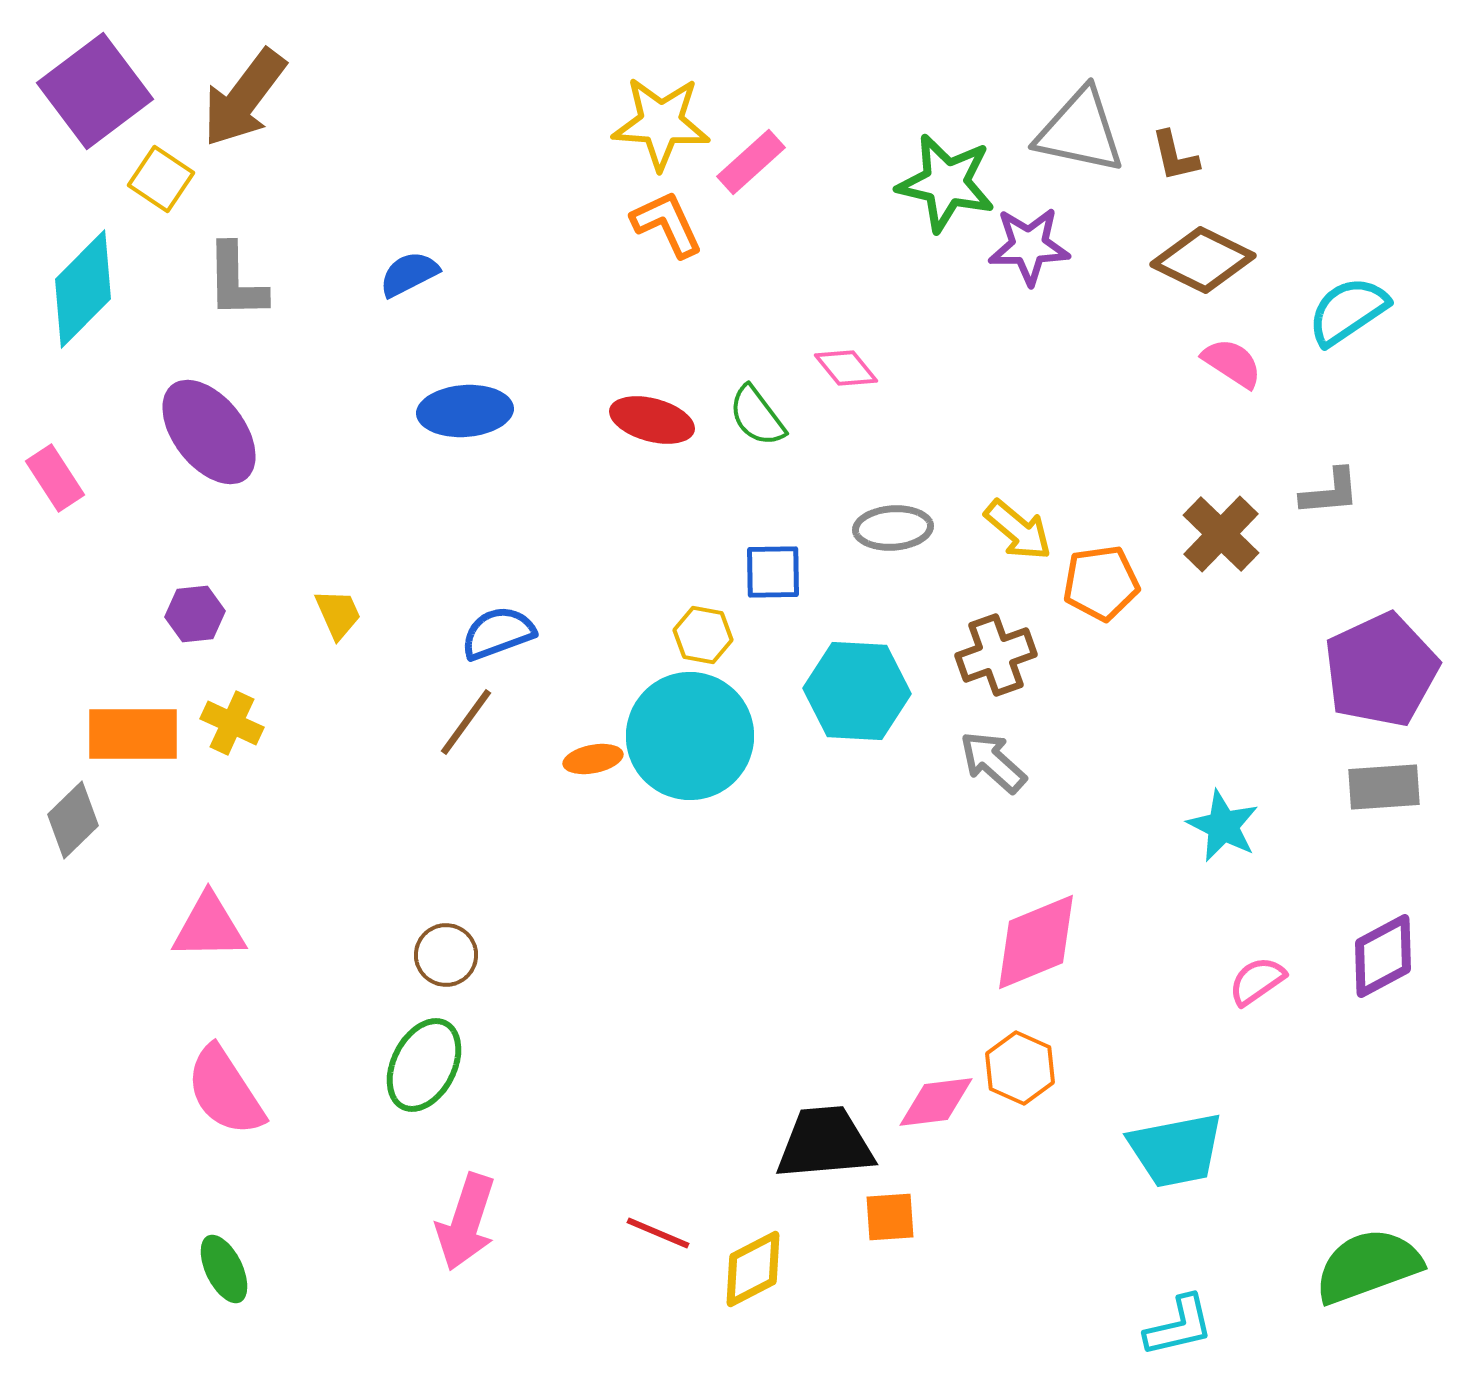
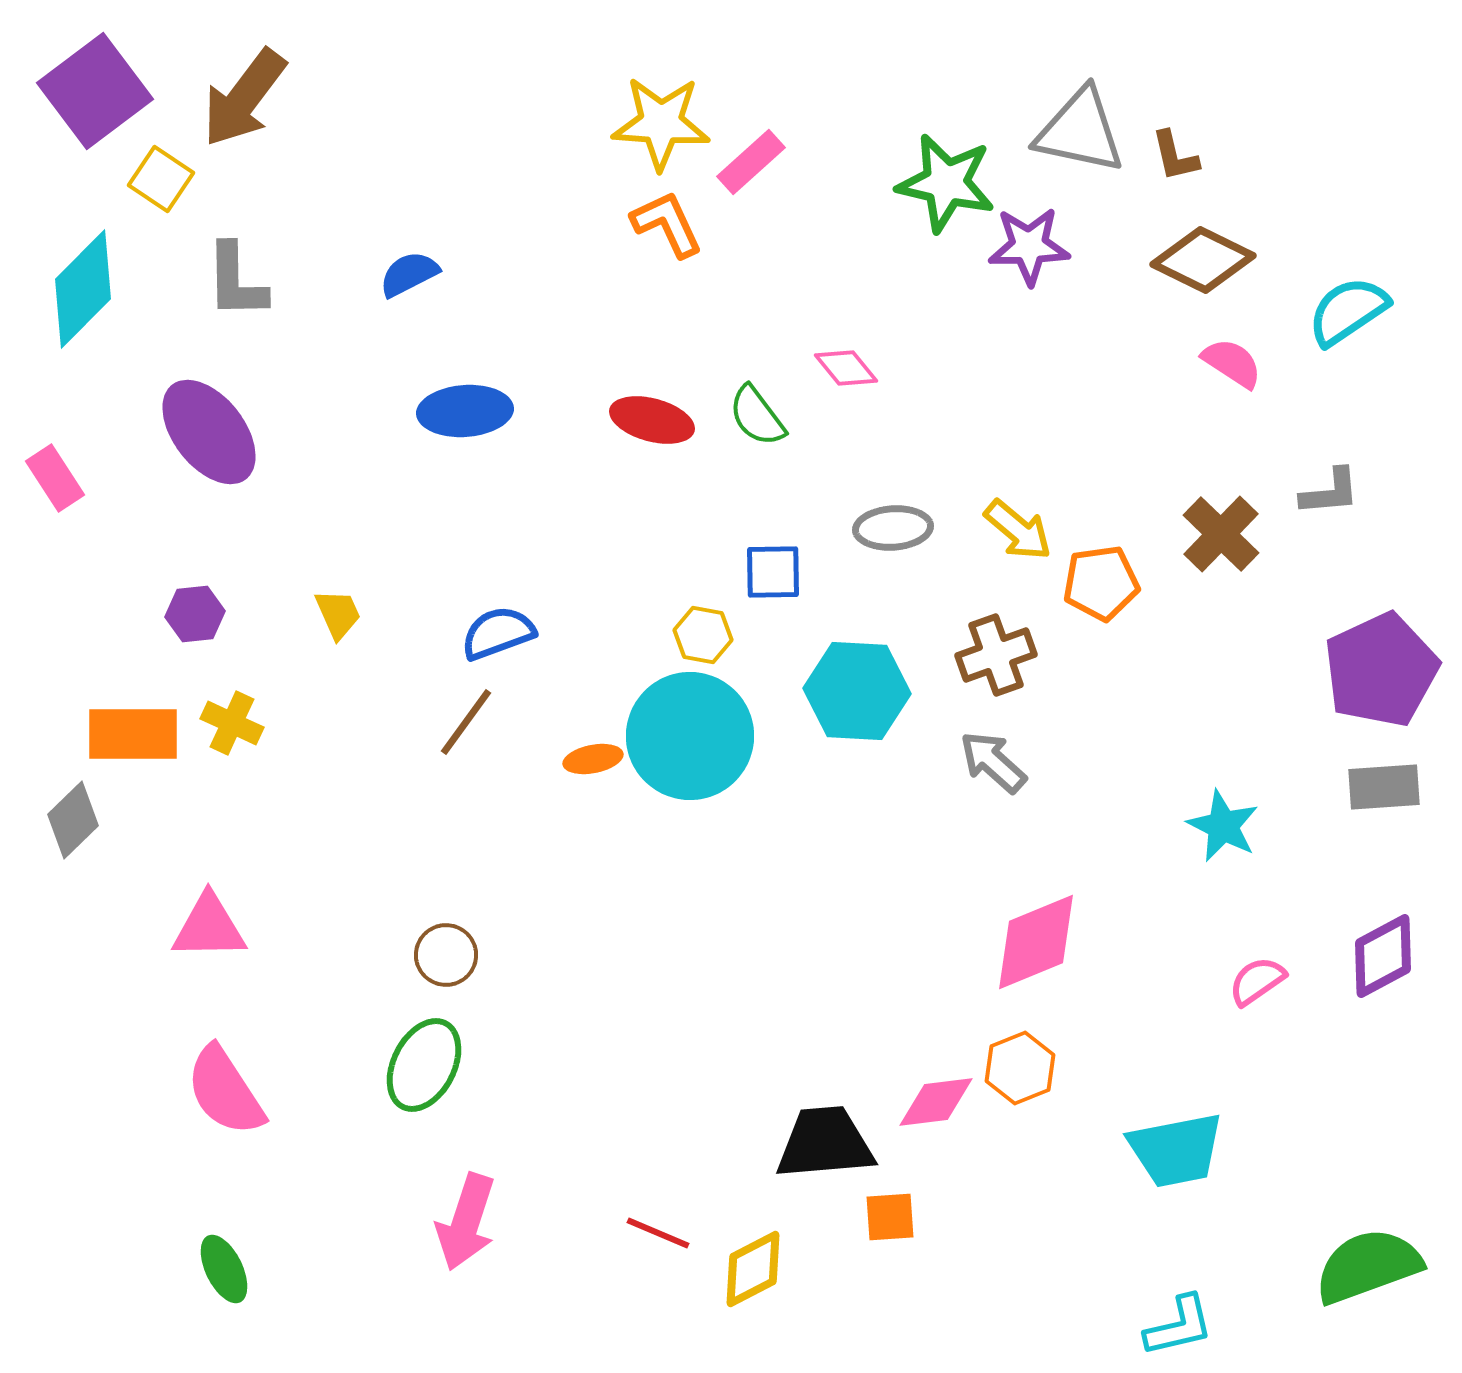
orange hexagon at (1020, 1068): rotated 14 degrees clockwise
